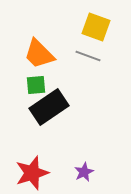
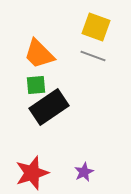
gray line: moved 5 px right
